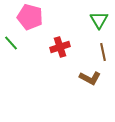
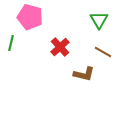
green line: rotated 56 degrees clockwise
red cross: rotated 24 degrees counterclockwise
brown line: rotated 48 degrees counterclockwise
brown L-shape: moved 6 px left, 4 px up; rotated 15 degrees counterclockwise
